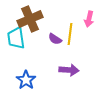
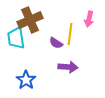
brown cross: moved 1 px down
purple semicircle: moved 1 px right, 4 px down
purple arrow: moved 1 px left, 3 px up
